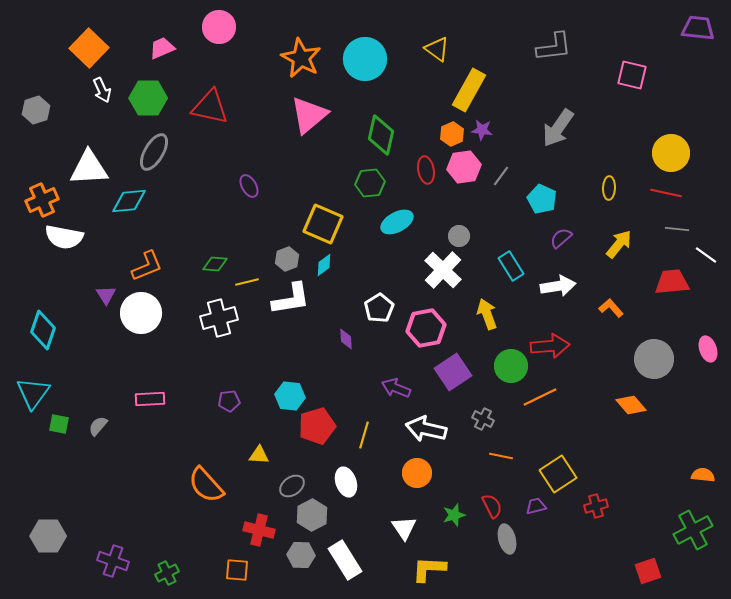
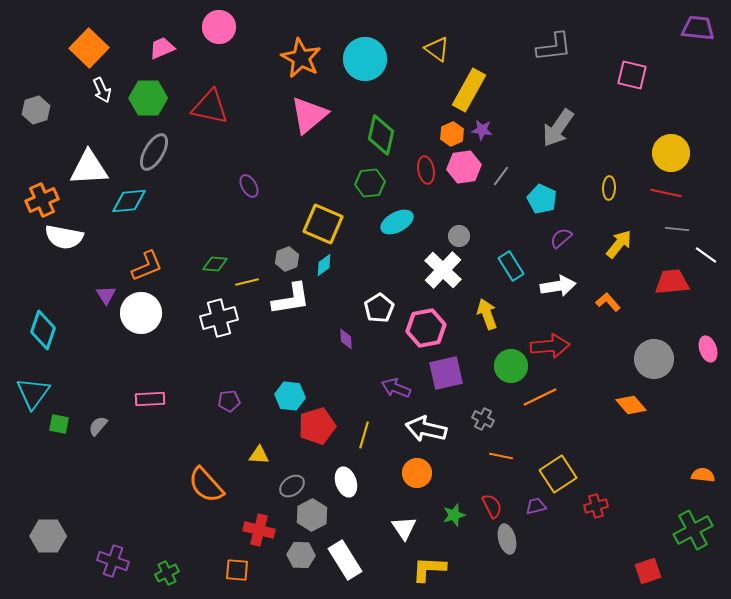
orange L-shape at (611, 308): moved 3 px left, 6 px up
purple square at (453, 372): moved 7 px left, 1 px down; rotated 21 degrees clockwise
